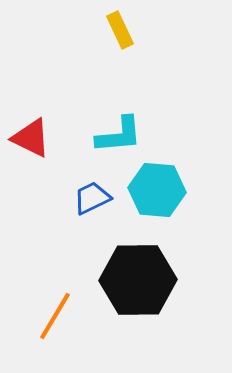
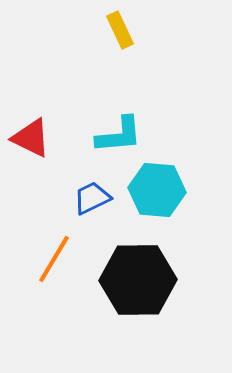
orange line: moved 1 px left, 57 px up
